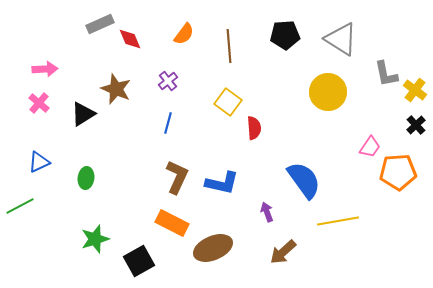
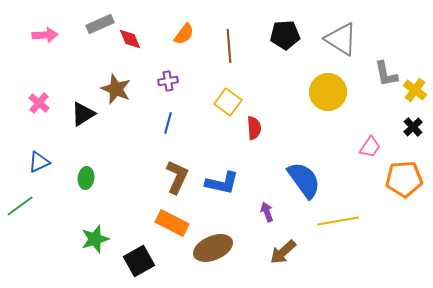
pink arrow: moved 34 px up
purple cross: rotated 30 degrees clockwise
black cross: moved 3 px left, 2 px down
orange pentagon: moved 6 px right, 7 px down
green line: rotated 8 degrees counterclockwise
